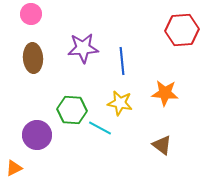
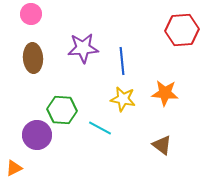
yellow star: moved 3 px right, 4 px up
green hexagon: moved 10 px left
